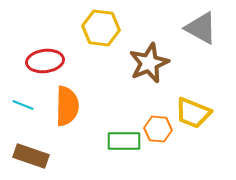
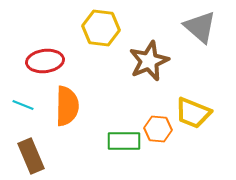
gray triangle: moved 1 px left, 1 px up; rotated 12 degrees clockwise
brown star: moved 2 px up
brown rectangle: rotated 48 degrees clockwise
